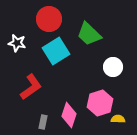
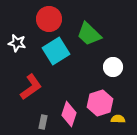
pink diamond: moved 1 px up
